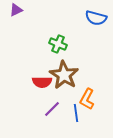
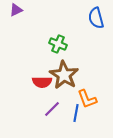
blue semicircle: rotated 60 degrees clockwise
orange L-shape: rotated 50 degrees counterclockwise
blue line: rotated 18 degrees clockwise
